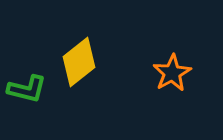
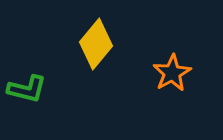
yellow diamond: moved 17 px right, 18 px up; rotated 12 degrees counterclockwise
